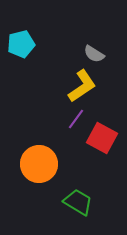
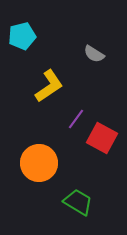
cyan pentagon: moved 1 px right, 8 px up
yellow L-shape: moved 33 px left
orange circle: moved 1 px up
